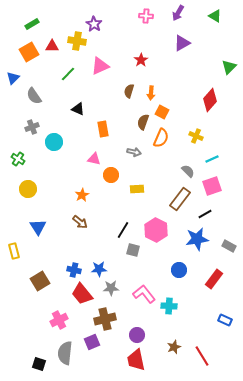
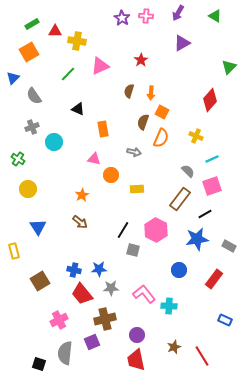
purple star at (94, 24): moved 28 px right, 6 px up
red triangle at (52, 46): moved 3 px right, 15 px up
